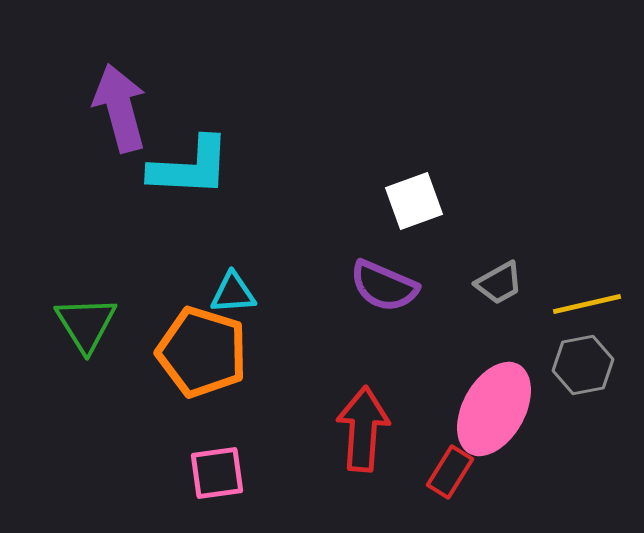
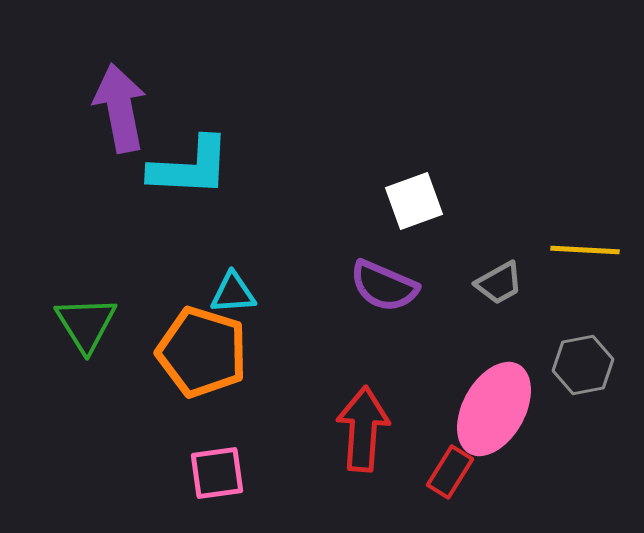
purple arrow: rotated 4 degrees clockwise
yellow line: moved 2 px left, 54 px up; rotated 16 degrees clockwise
